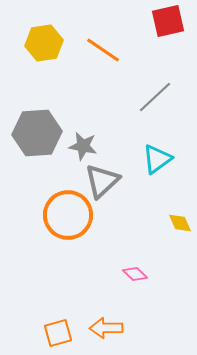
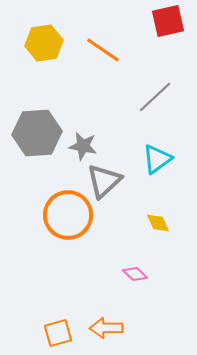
gray triangle: moved 2 px right
yellow diamond: moved 22 px left
